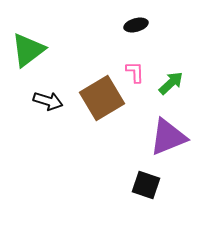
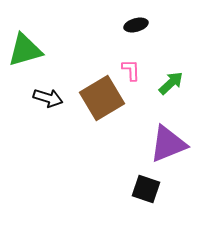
green triangle: moved 3 px left; rotated 21 degrees clockwise
pink L-shape: moved 4 px left, 2 px up
black arrow: moved 3 px up
purple triangle: moved 7 px down
black square: moved 4 px down
